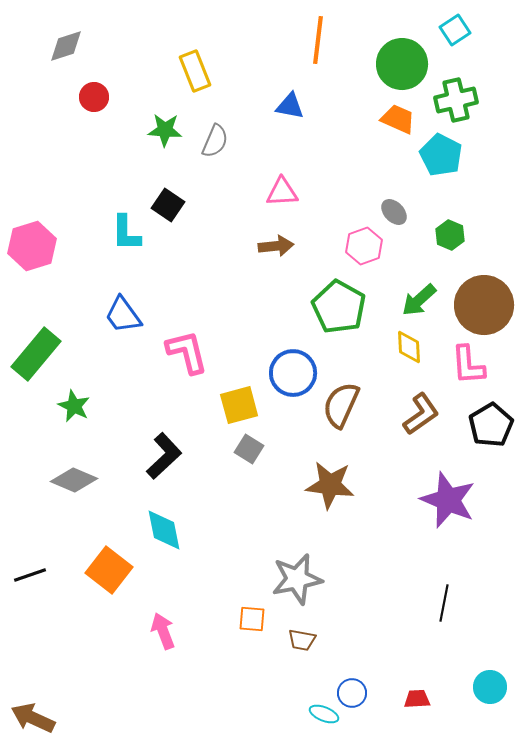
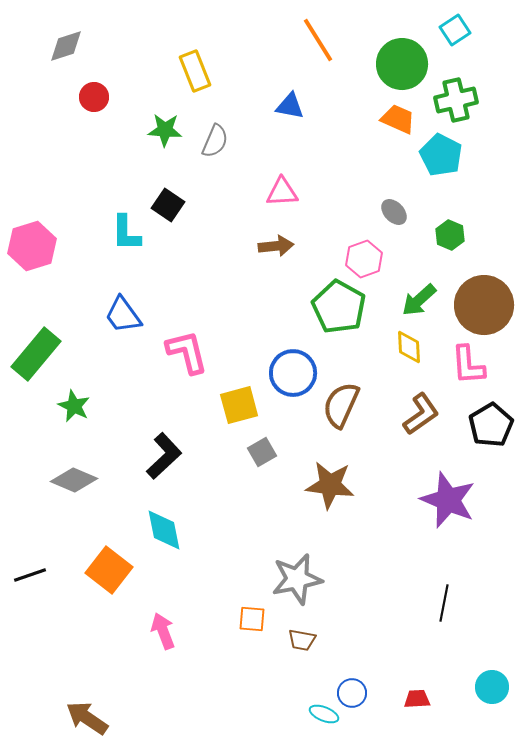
orange line at (318, 40): rotated 39 degrees counterclockwise
pink hexagon at (364, 246): moved 13 px down
gray square at (249, 449): moved 13 px right, 3 px down; rotated 28 degrees clockwise
cyan circle at (490, 687): moved 2 px right
brown arrow at (33, 718): moved 54 px right; rotated 9 degrees clockwise
